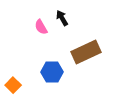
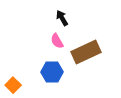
pink semicircle: moved 16 px right, 14 px down
